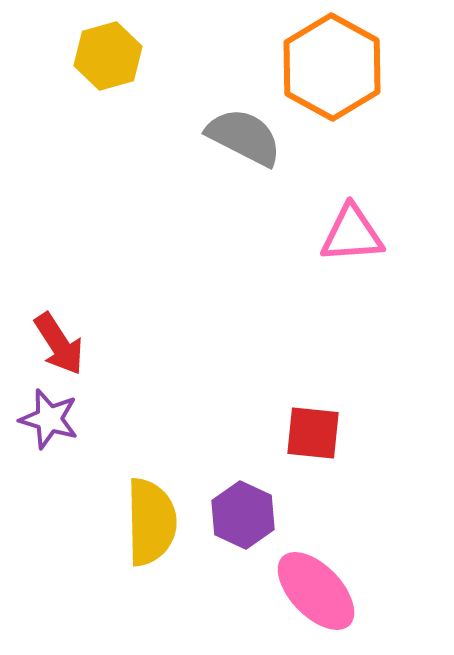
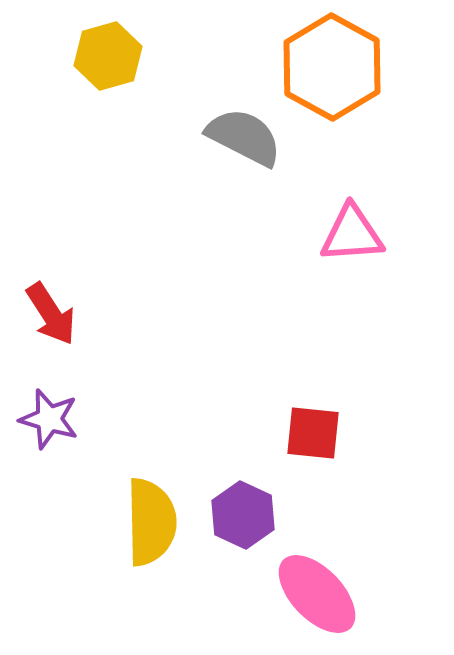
red arrow: moved 8 px left, 30 px up
pink ellipse: moved 1 px right, 3 px down
